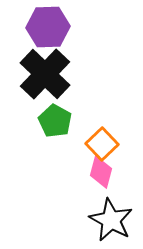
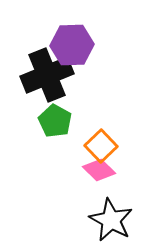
purple hexagon: moved 24 px right, 18 px down
black cross: moved 2 px right, 1 px down; rotated 24 degrees clockwise
orange square: moved 1 px left, 2 px down
pink diamond: moved 2 px left, 2 px up; rotated 60 degrees counterclockwise
